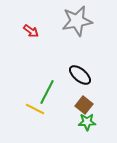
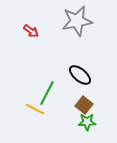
green line: moved 1 px down
